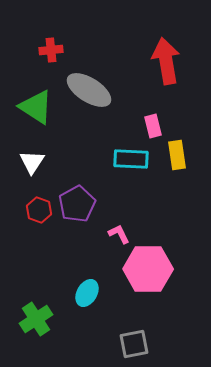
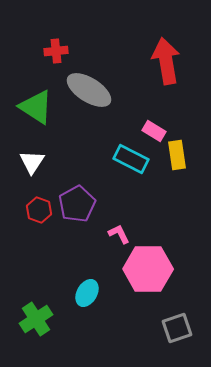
red cross: moved 5 px right, 1 px down
pink rectangle: moved 1 px right, 5 px down; rotated 45 degrees counterclockwise
cyan rectangle: rotated 24 degrees clockwise
gray square: moved 43 px right, 16 px up; rotated 8 degrees counterclockwise
